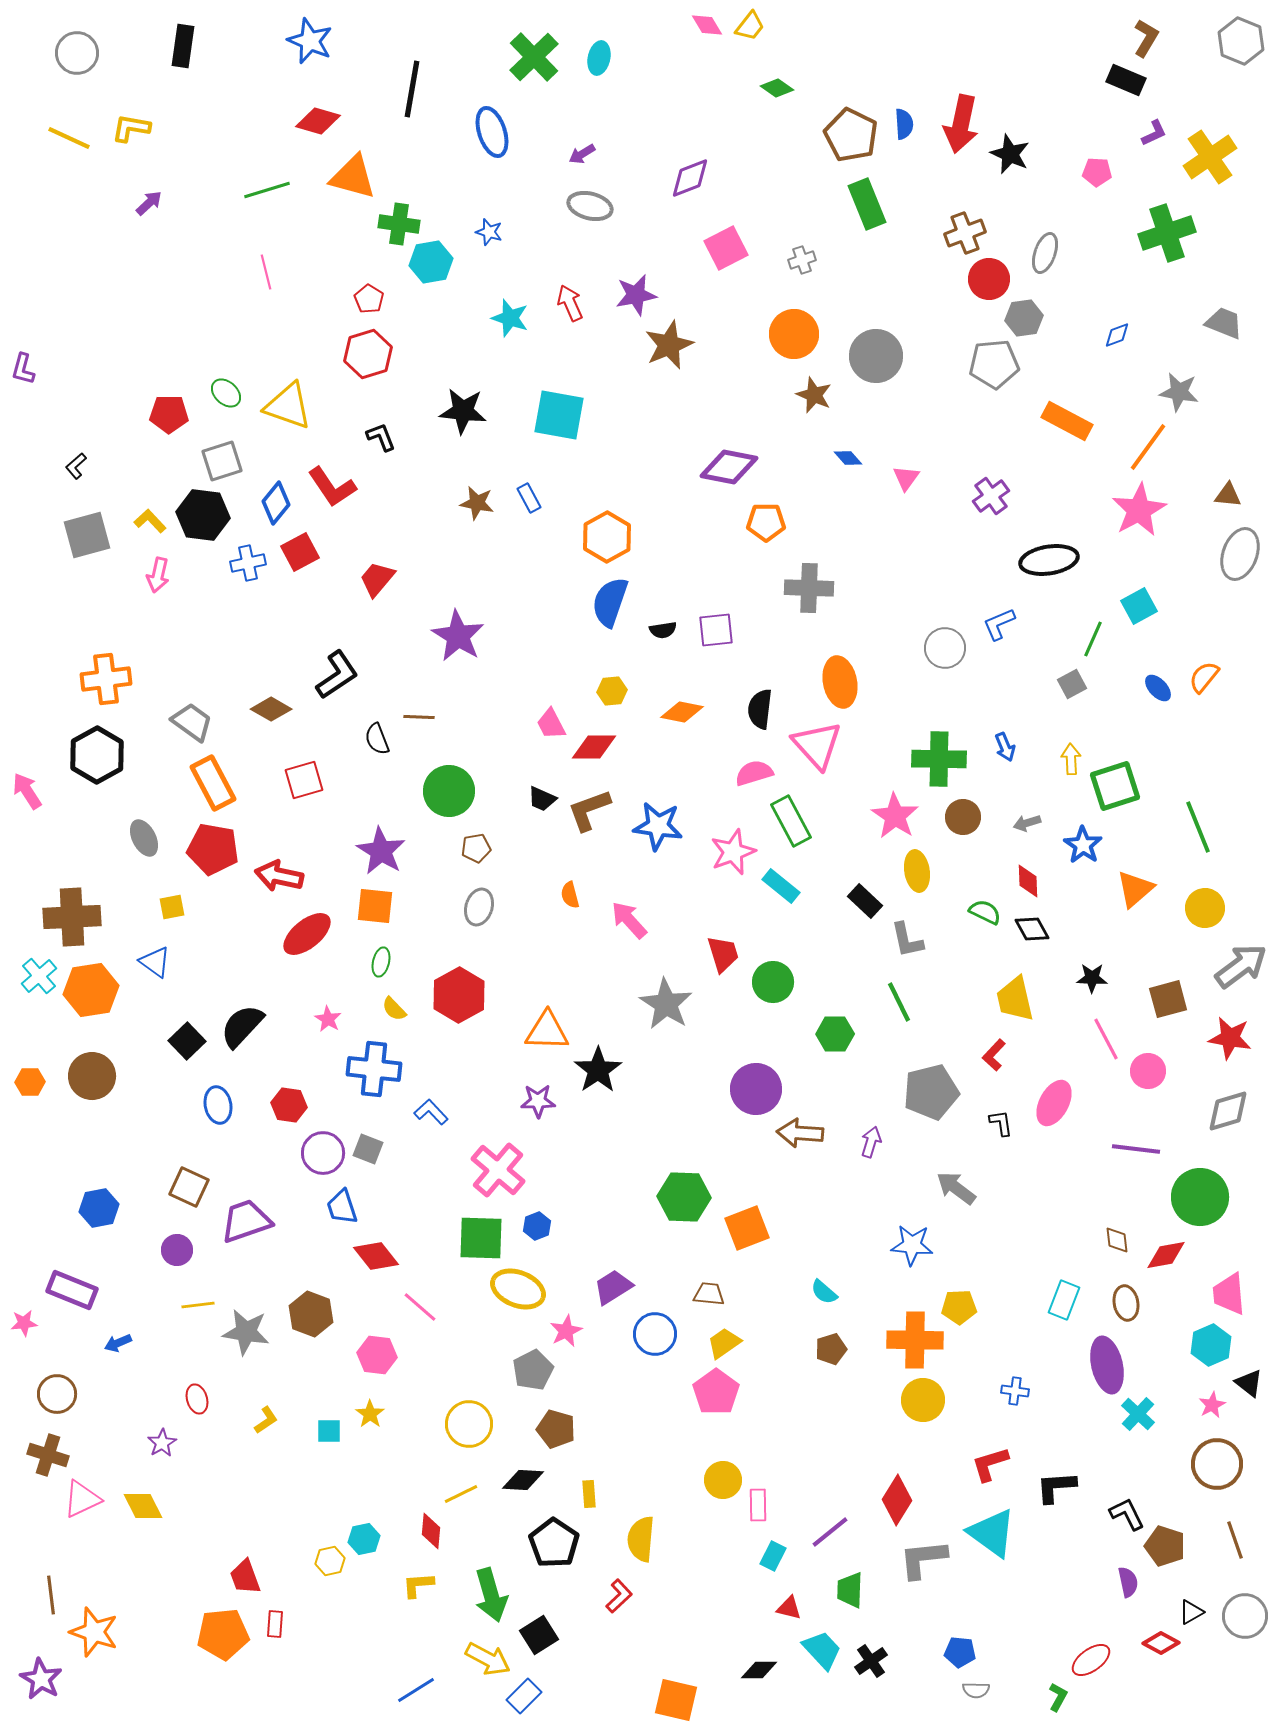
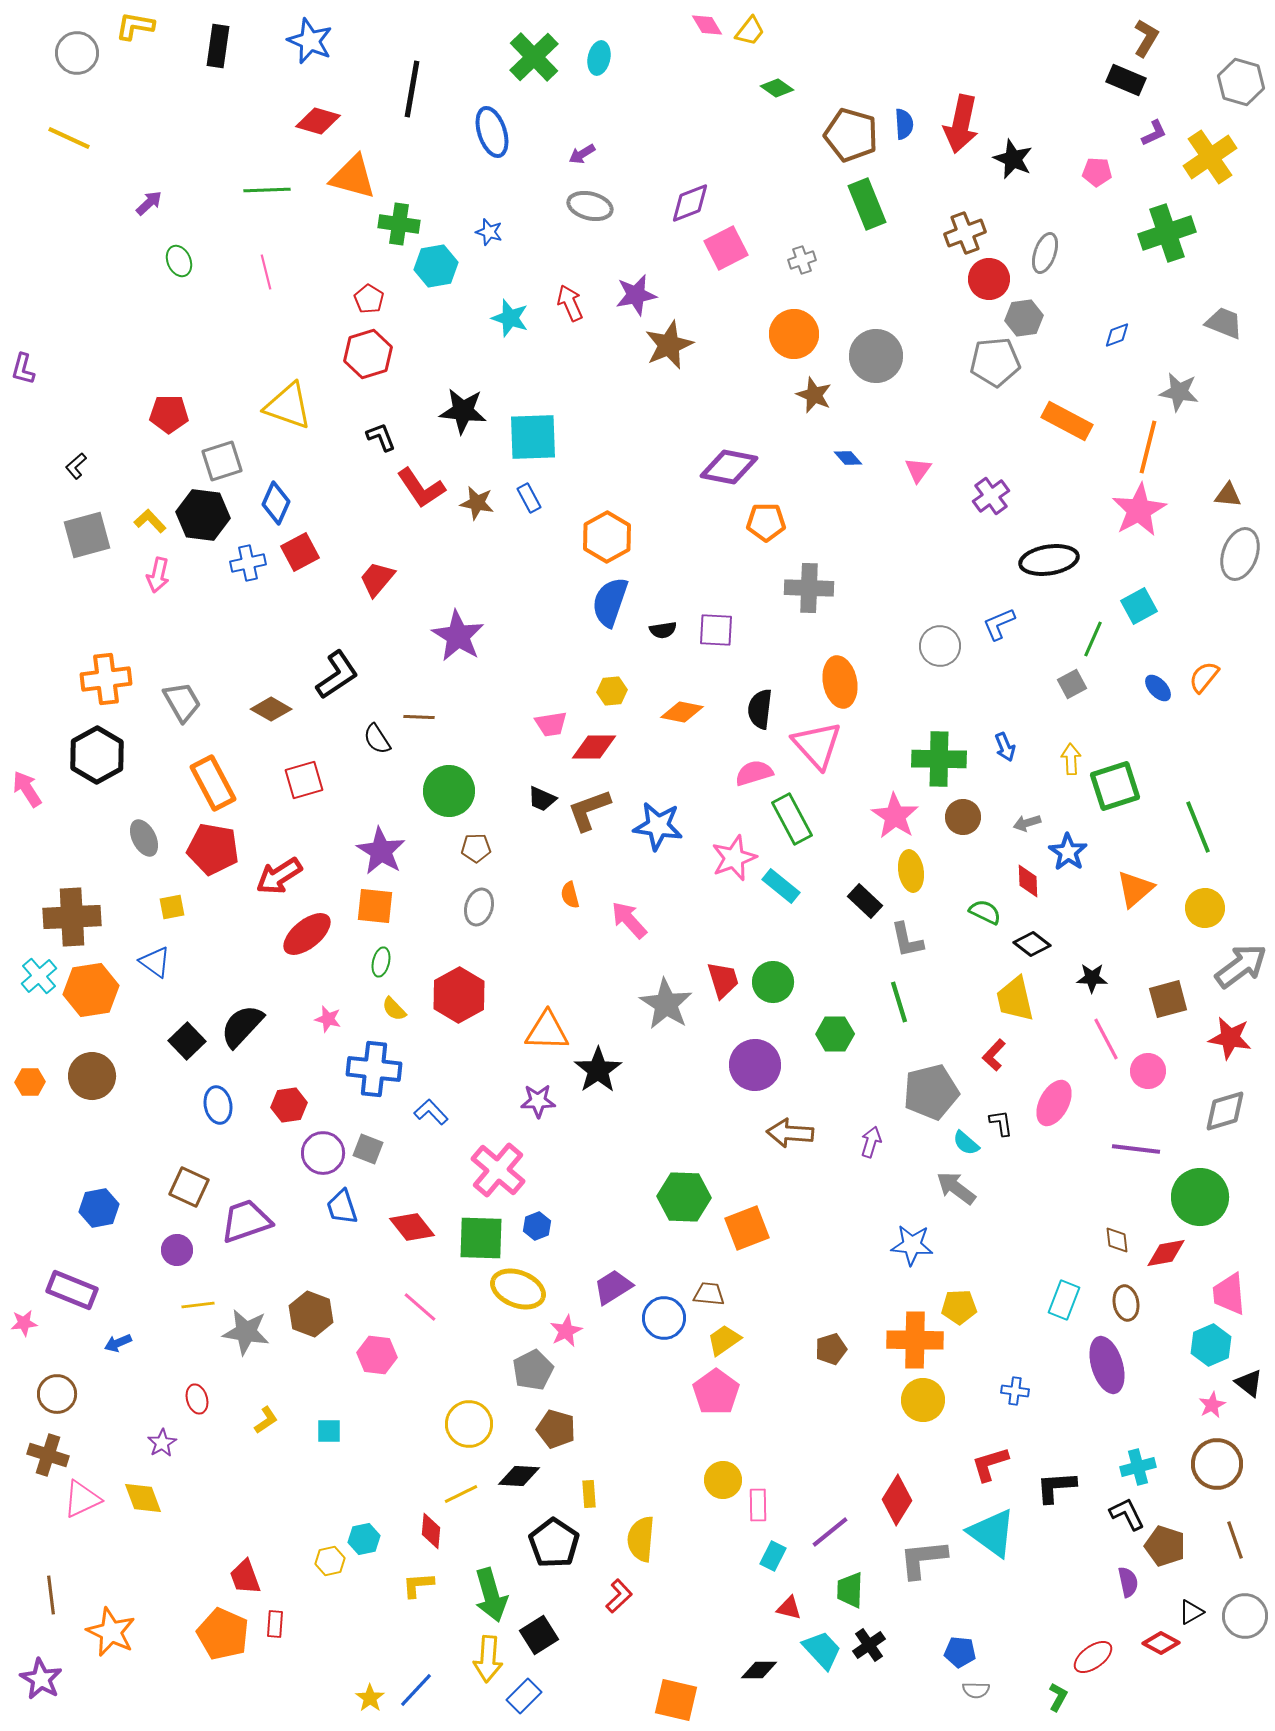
yellow trapezoid at (750, 26): moved 5 px down
gray hexagon at (1241, 41): moved 41 px down; rotated 6 degrees counterclockwise
black rectangle at (183, 46): moved 35 px right
yellow L-shape at (131, 128): moved 4 px right, 102 px up
brown pentagon at (851, 135): rotated 10 degrees counterclockwise
black star at (1010, 154): moved 3 px right, 5 px down
purple diamond at (690, 178): moved 25 px down
green line at (267, 190): rotated 15 degrees clockwise
cyan hexagon at (431, 262): moved 5 px right, 4 px down
gray pentagon at (994, 364): moved 1 px right, 2 px up
green ellipse at (226, 393): moved 47 px left, 132 px up; rotated 24 degrees clockwise
cyan square at (559, 415): moved 26 px left, 22 px down; rotated 12 degrees counterclockwise
orange line at (1148, 447): rotated 22 degrees counterclockwise
pink triangle at (906, 478): moved 12 px right, 8 px up
red L-shape at (332, 487): moved 89 px right, 1 px down
blue diamond at (276, 503): rotated 15 degrees counterclockwise
purple square at (716, 630): rotated 9 degrees clockwise
gray circle at (945, 648): moved 5 px left, 2 px up
gray trapezoid at (192, 722): moved 10 px left, 20 px up; rotated 24 degrees clockwise
pink trapezoid at (551, 724): rotated 72 degrees counterclockwise
black semicircle at (377, 739): rotated 12 degrees counterclockwise
pink arrow at (27, 791): moved 2 px up
green rectangle at (791, 821): moved 1 px right, 2 px up
blue star at (1083, 845): moved 15 px left, 7 px down
brown pentagon at (476, 848): rotated 8 degrees clockwise
pink star at (733, 852): moved 1 px right, 6 px down
yellow ellipse at (917, 871): moved 6 px left
red arrow at (279, 876): rotated 45 degrees counterclockwise
black diamond at (1032, 929): moved 15 px down; rotated 24 degrees counterclockwise
red trapezoid at (723, 954): moved 26 px down
green line at (899, 1002): rotated 9 degrees clockwise
pink star at (328, 1019): rotated 16 degrees counterclockwise
purple circle at (756, 1089): moved 1 px left, 24 px up
red hexagon at (289, 1105): rotated 16 degrees counterclockwise
gray diamond at (1228, 1111): moved 3 px left
brown arrow at (800, 1133): moved 10 px left
red diamond at (1166, 1255): moved 2 px up
red diamond at (376, 1256): moved 36 px right, 29 px up
cyan semicircle at (824, 1292): moved 142 px right, 149 px up
blue circle at (655, 1334): moved 9 px right, 16 px up
yellow trapezoid at (724, 1343): moved 3 px up
purple ellipse at (1107, 1365): rotated 4 degrees counterclockwise
yellow star at (370, 1414): moved 284 px down
cyan cross at (1138, 1414): moved 53 px down; rotated 32 degrees clockwise
black diamond at (523, 1480): moved 4 px left, 4 px up
yellow diamond at (143, 1506): moved 8 px up; rotated 6 degrees clockwise
orange star at (94, 1632): moved 17 px right; rotated 6 degrees clockwise
orange pentagon at (223, 1634): rotated 30 degrees clockwise
yellow arrow at (488, 1659): rotated 66 degrees clockwise
red ellipse at (1091, 1660): moved 2 px right, 3 px up
black cross at (871, 1661): moved 2 px left, 16 px up
blue line at (416, 1690): rotated 15 degrees counterclockwise
